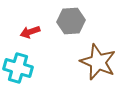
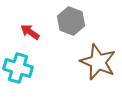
gray hexagon: rotated 24 degrees clockwise
red arrow: rotated 54 degrees clockwise
